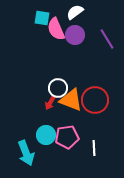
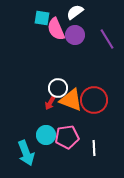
red circle: moved 1 px left
